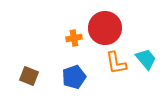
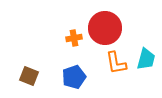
cyan trapezoid: rotated 55 degrees clockwise
